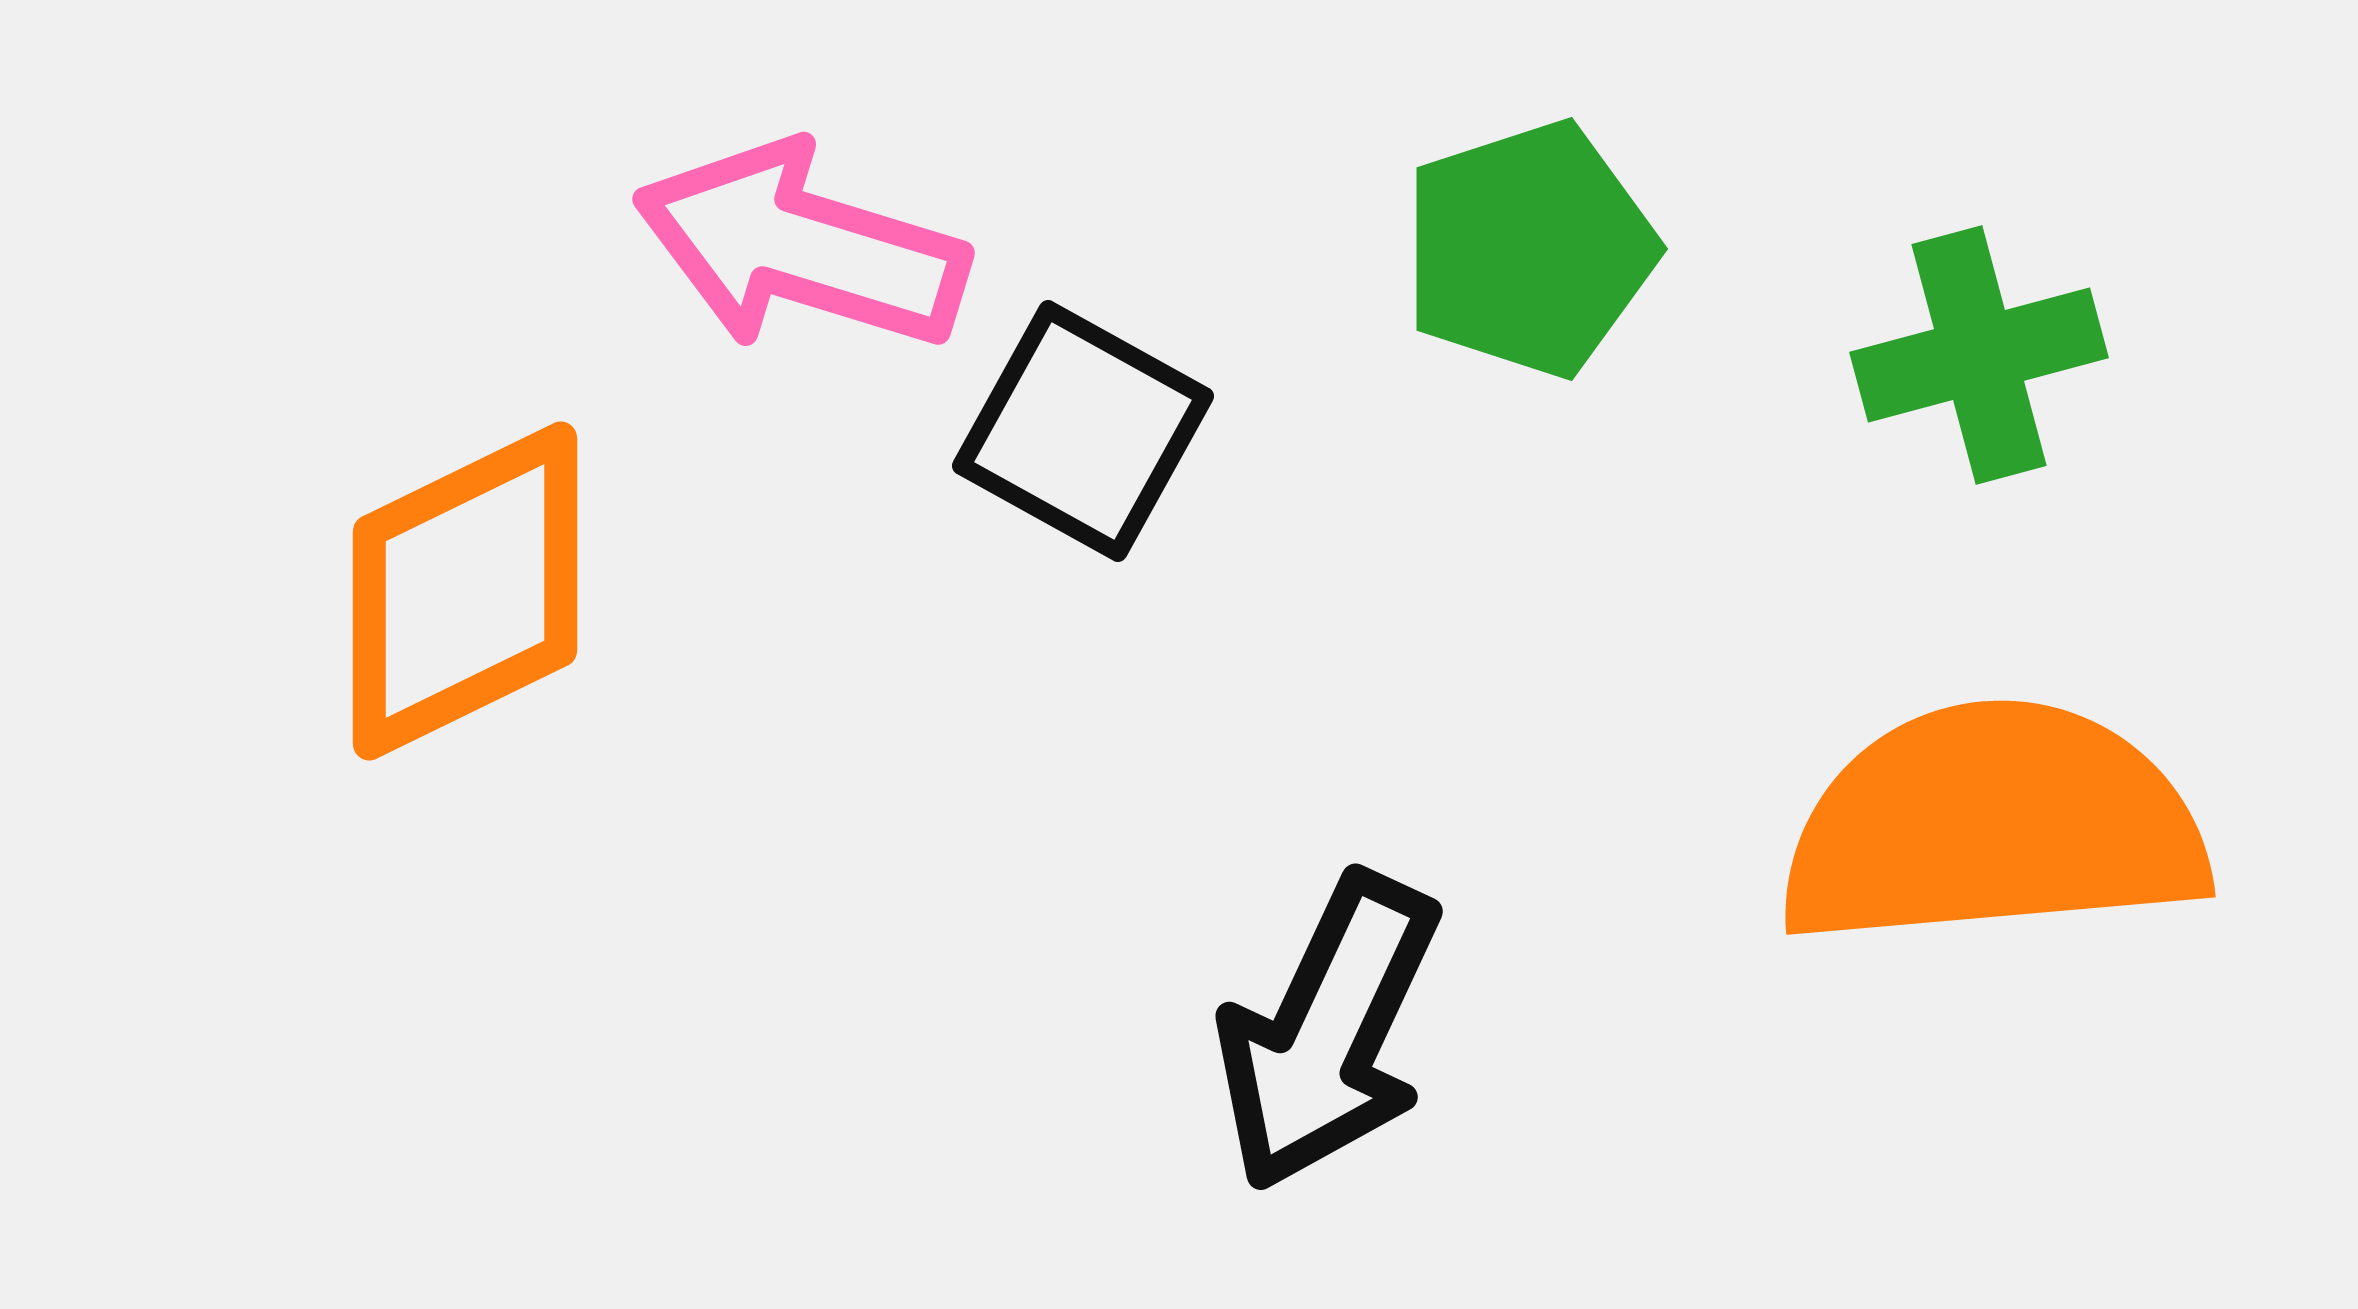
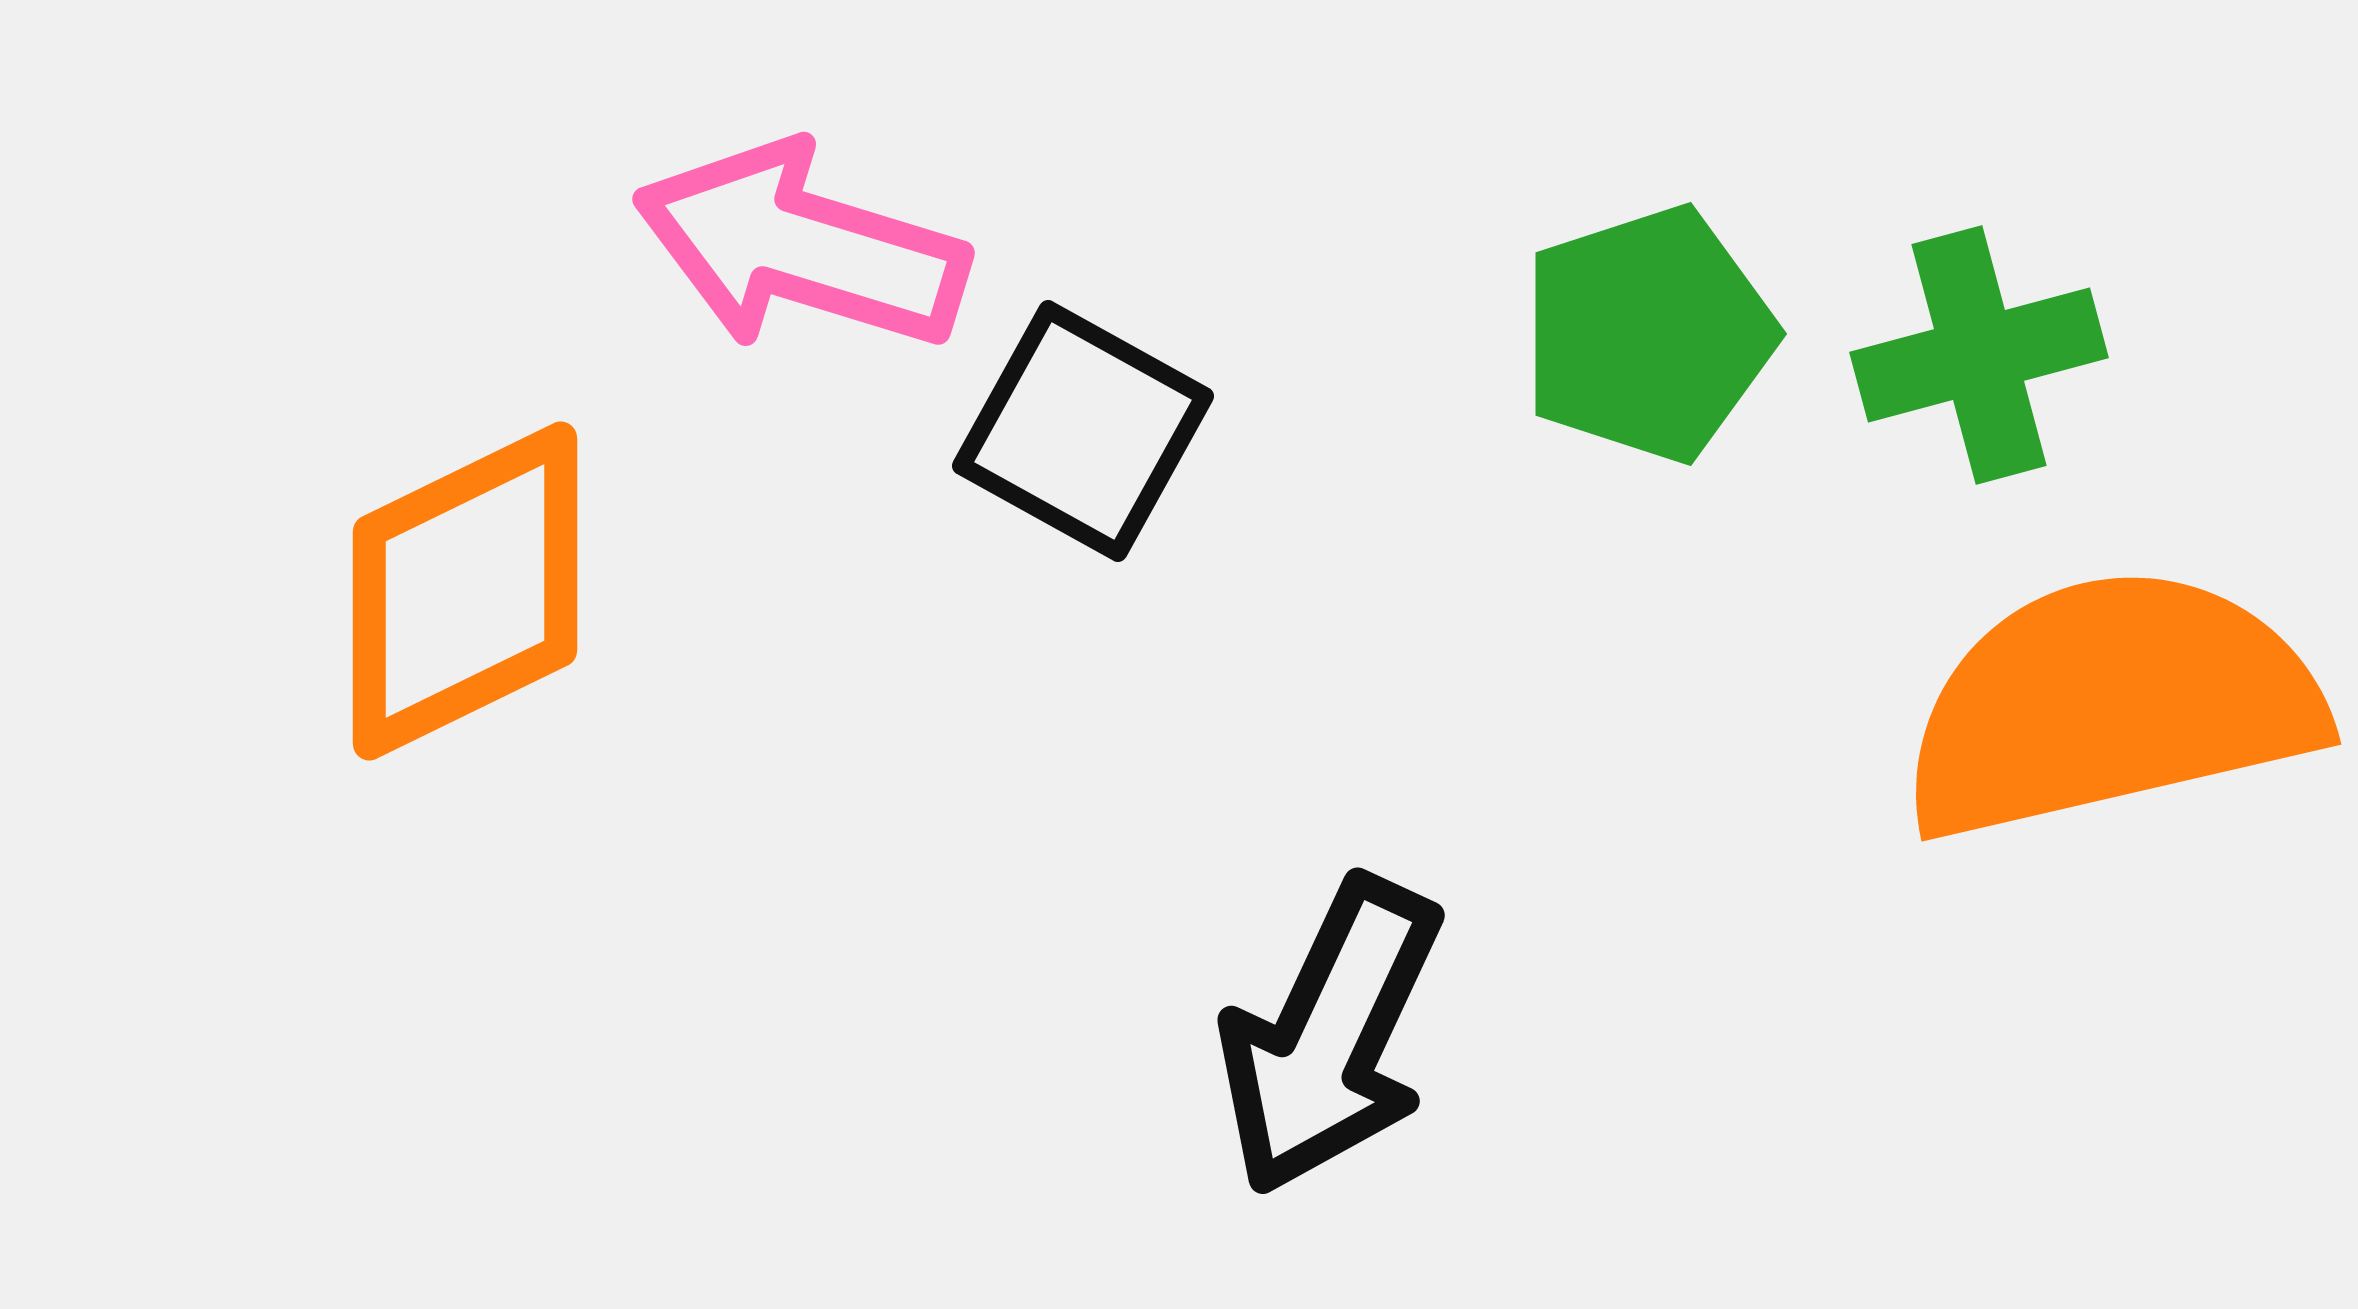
green pentagon: moved 119 px right, 85 px down
orange semicircle: moved 118 px right, 121 px up; rotated 8 degrees counterclockwise
black arrow: moved 2 px right, 4 px down
